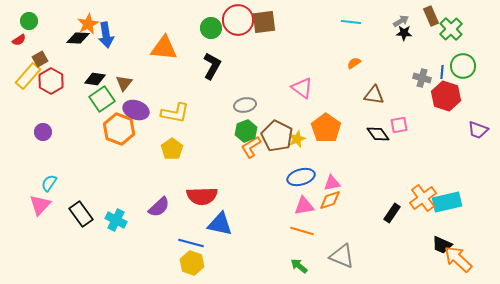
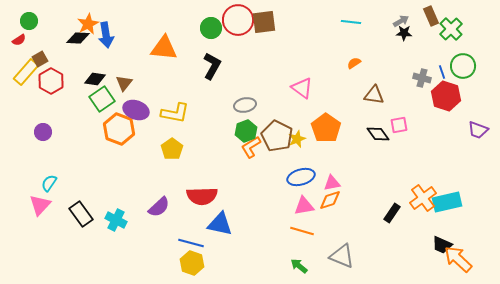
blue line at (442, 72): rotated 24 degrees counterclockwise
yellow rectangle at (28, 76): moved 2 px left, 4 px up
